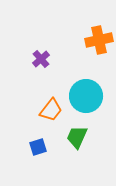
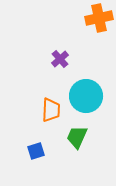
orange cross: moved 22 px up
purple cross: moved 19 px right
orange trapezoid: rotated 35 degrees counterclockwise
blue square: moved 2 px left, 4 px down
